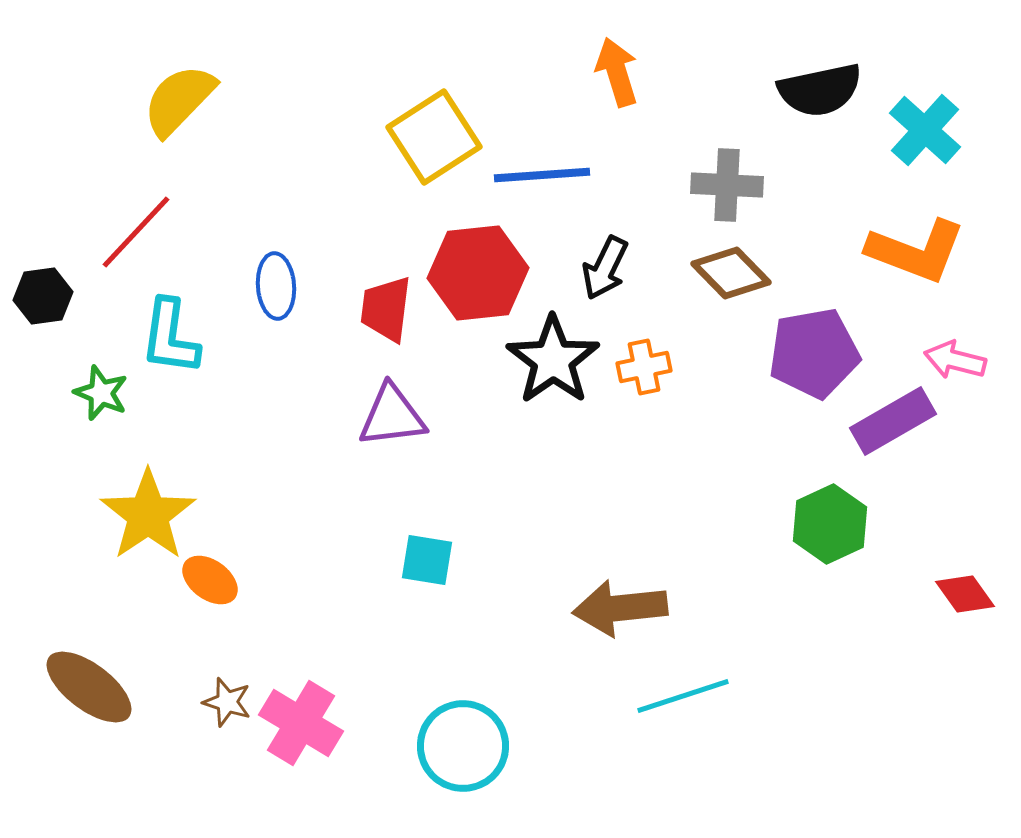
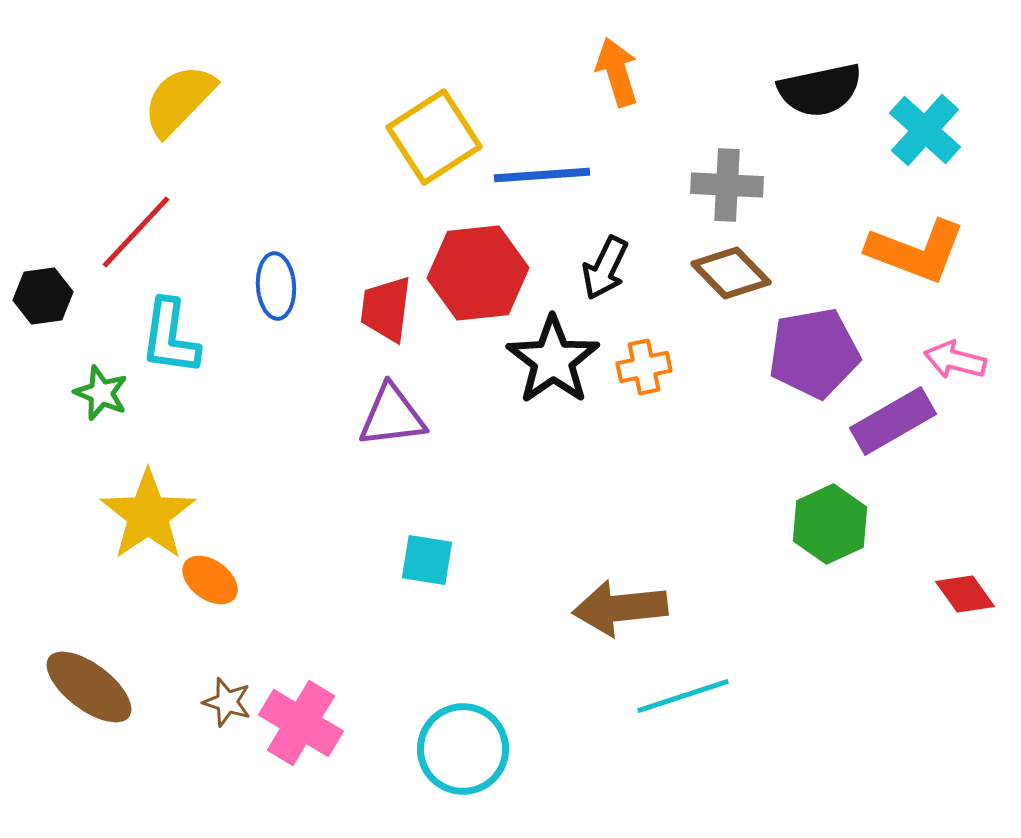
cyan circle: moved 3 px down
